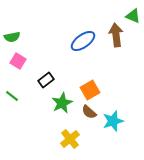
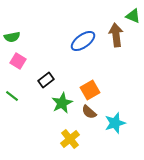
cyan star: moved 2 px right, 2 px down
